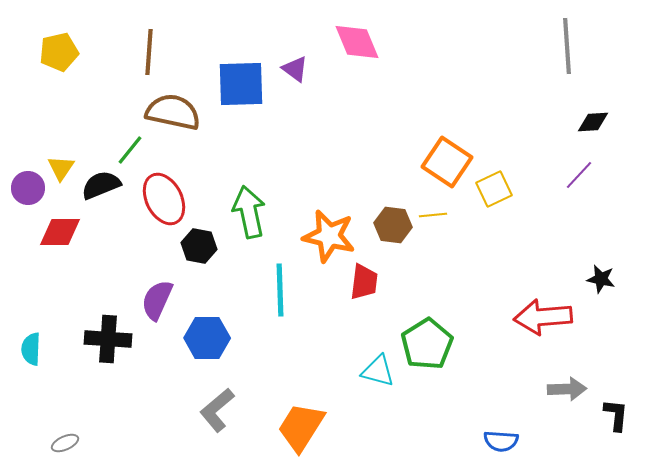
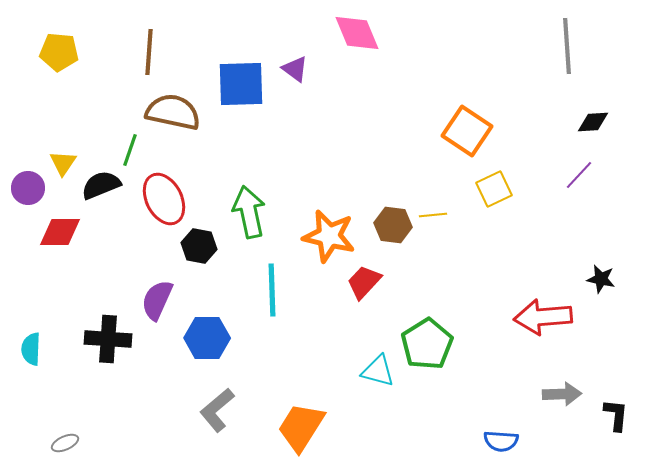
pink diamond: moved 9 px up
yellow pentagon: rotated 18 degrees clockwise
green line: rotated 20 degrees counterclockwise
orange square: moved 20 px right, 31 px up
yellow triangle: moved 2 px right, 5 px up
red trapezoid: rotated 144 degrees counterclockwise
cyan line: moved 8 px left
gray arrow: moved 5 px left, 5 px down
